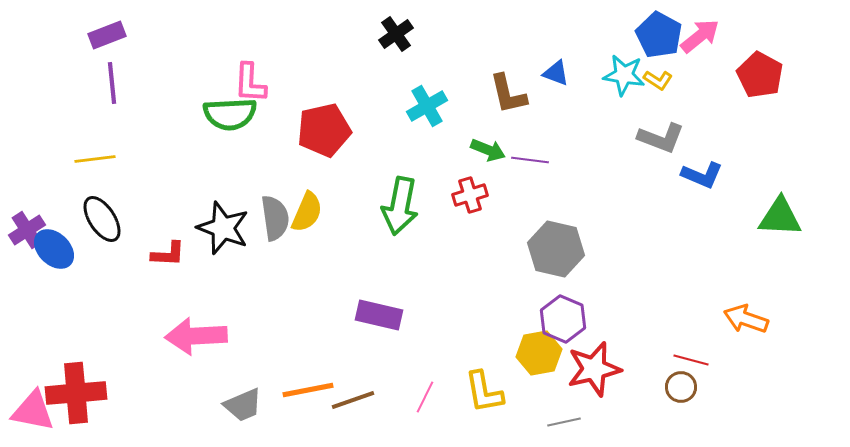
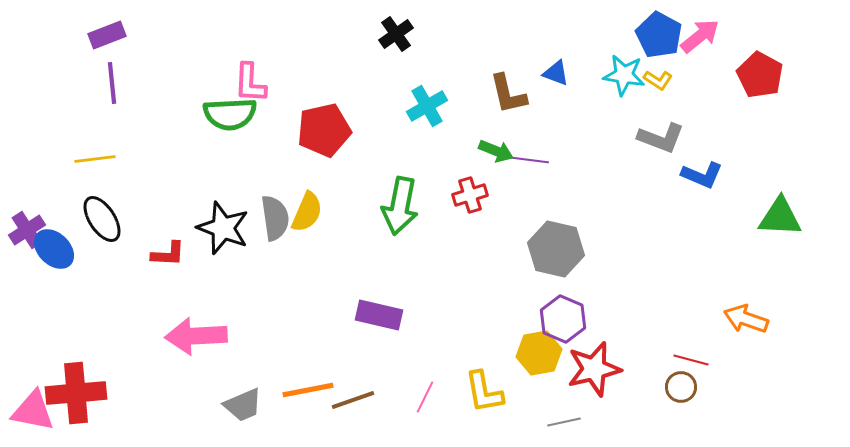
green arrow at (488, 150): moved 8 px right, 1 px down
